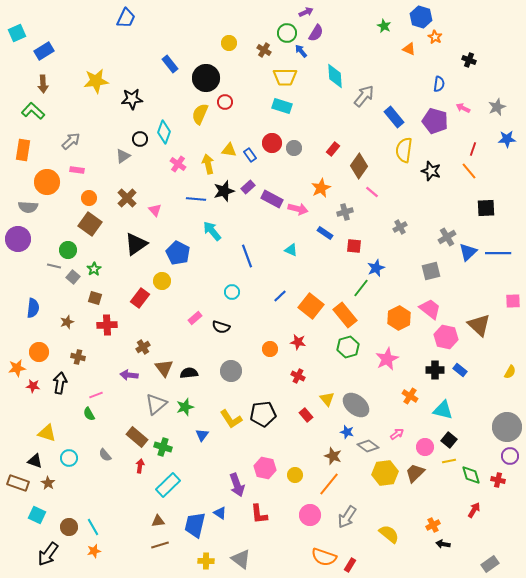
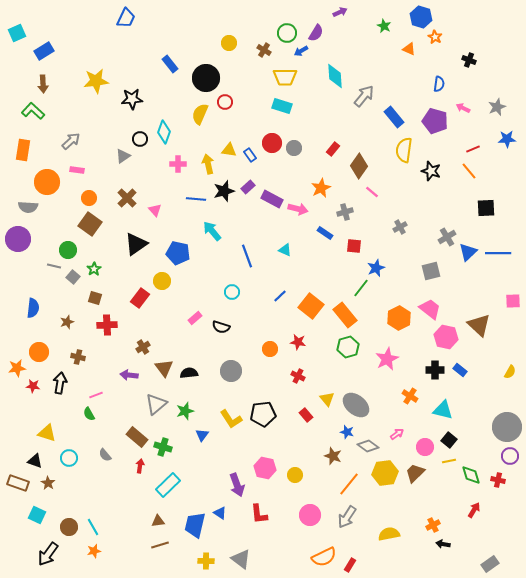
purple arrow at (306, 12): moved 34 px right
blue arrow at (301, 51): rotated 80 degrees counterclockwise
red line at (473, 149): rotated 48 degrees clockwise
pink cross at (178, 164): rotated 35 degrees counterclockwise
cyan triangle at (291, 250): moved 6 px left
blue pentagon at (178, 253): rotated 15 degrees counterclockwise
green star at (185, 407): moved 4 px down
orange line at (329, 484): moved 20 px right
yellow semicircle at (389, 534): rotated 50 degrees counterclockwise
orange semicircle at (324, 557): rotated 45 degrees counterclockwise
